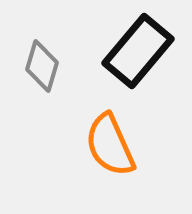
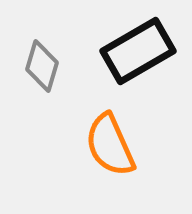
black rectangle: rotated 20 degrees clockwise
